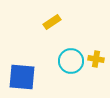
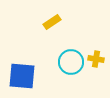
cyan circle: moved 1 px down
blue square: moved 1 px up
